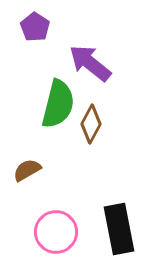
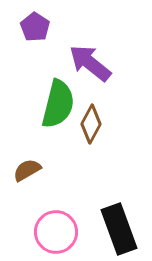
black rectangle: rotated 9 degrees counterclockwise
